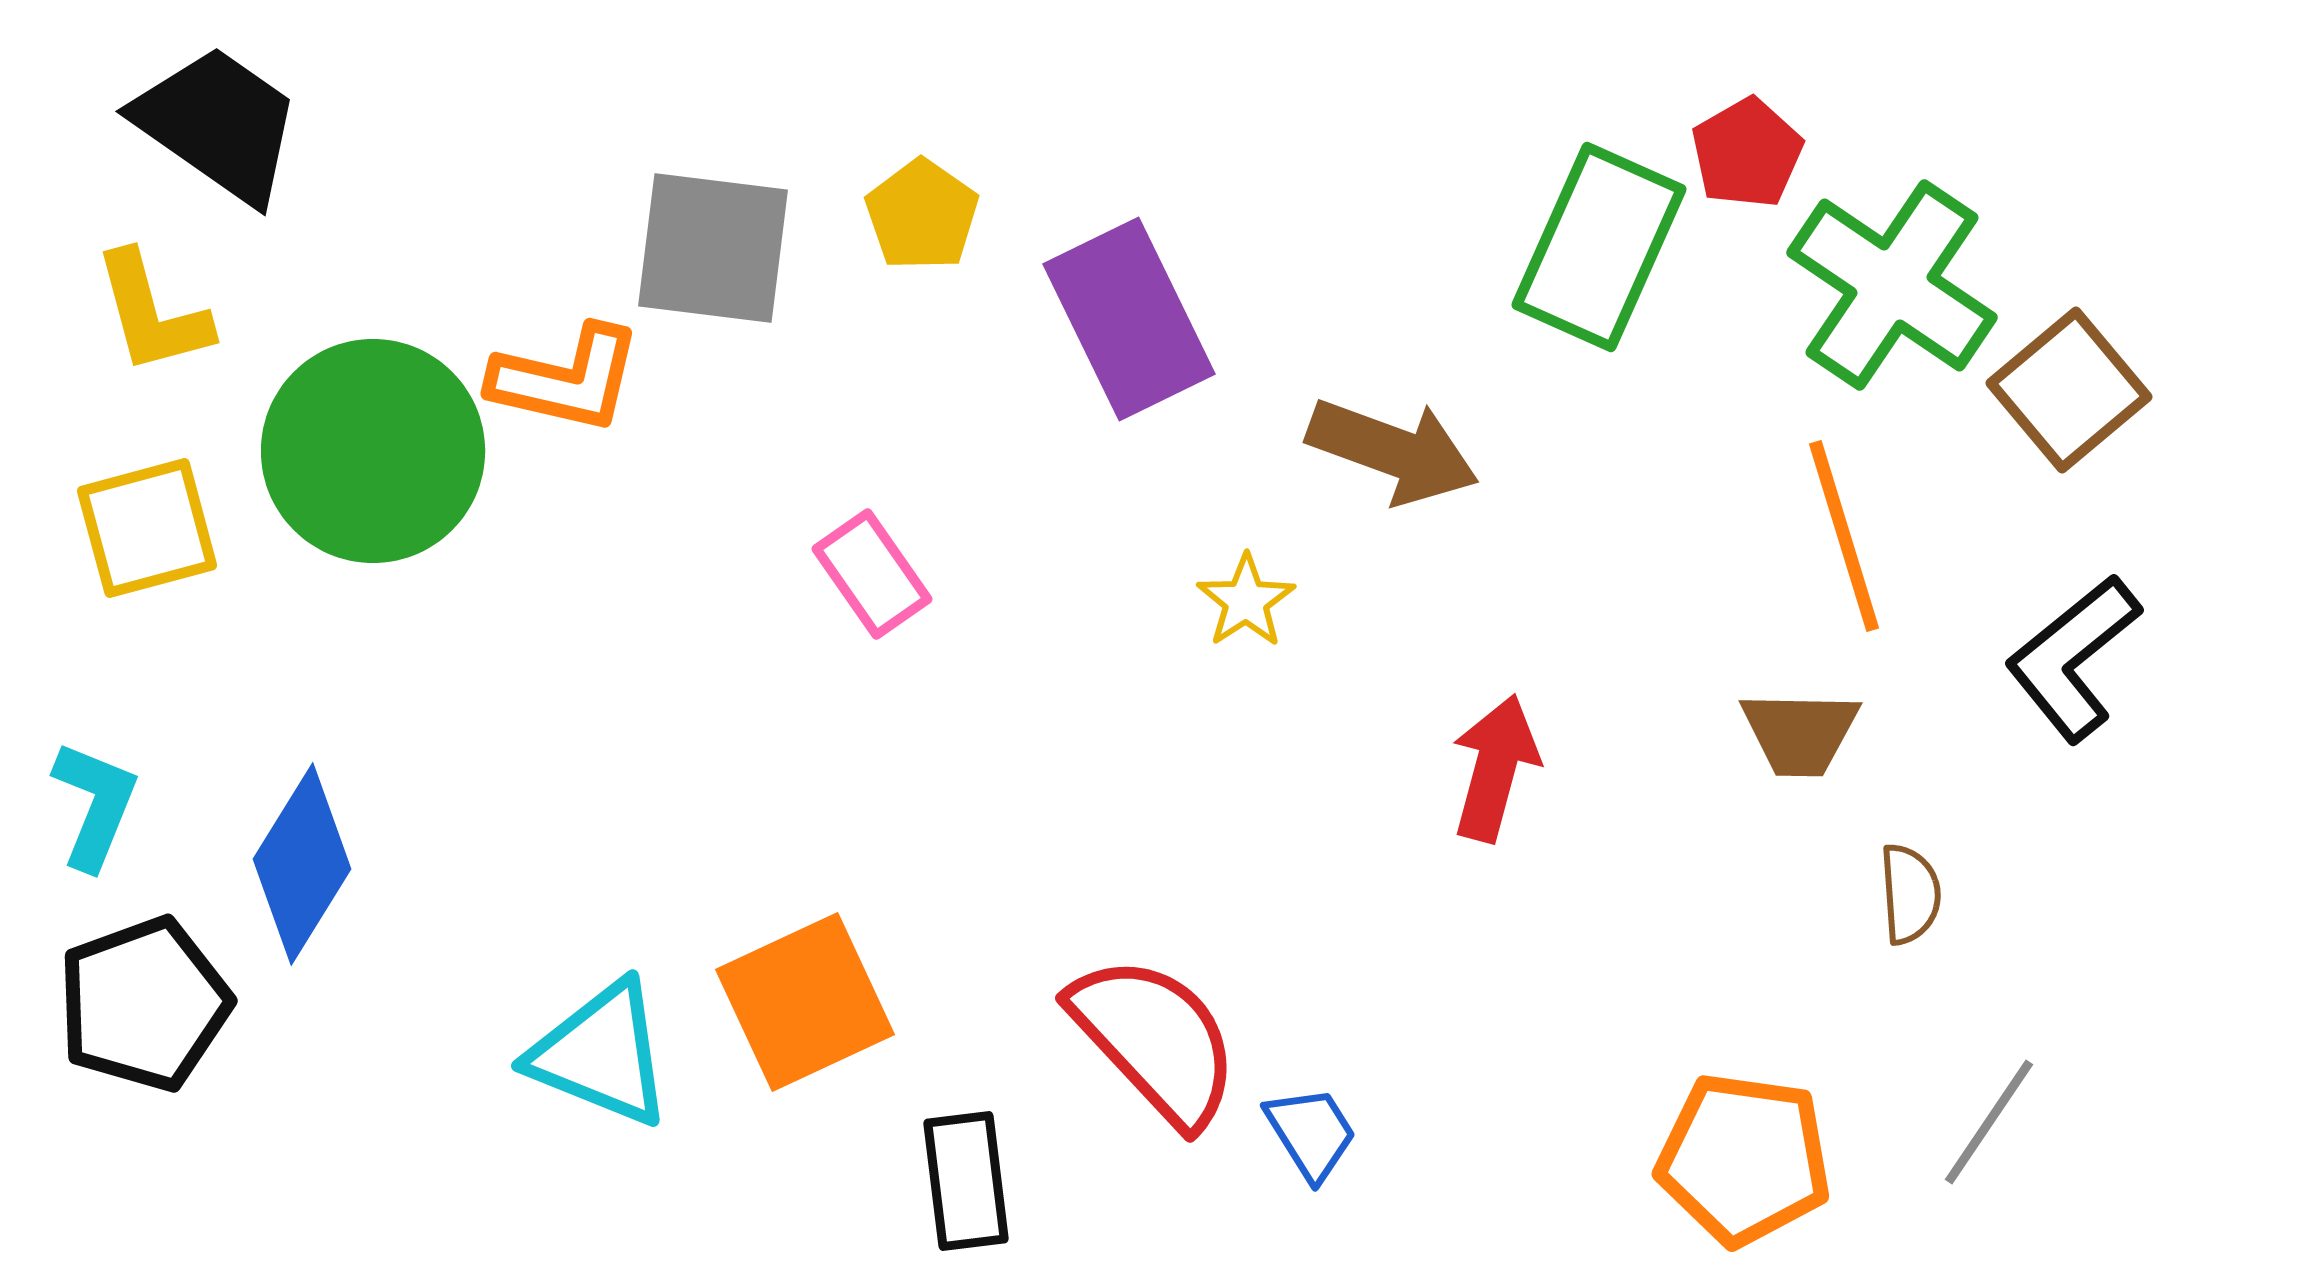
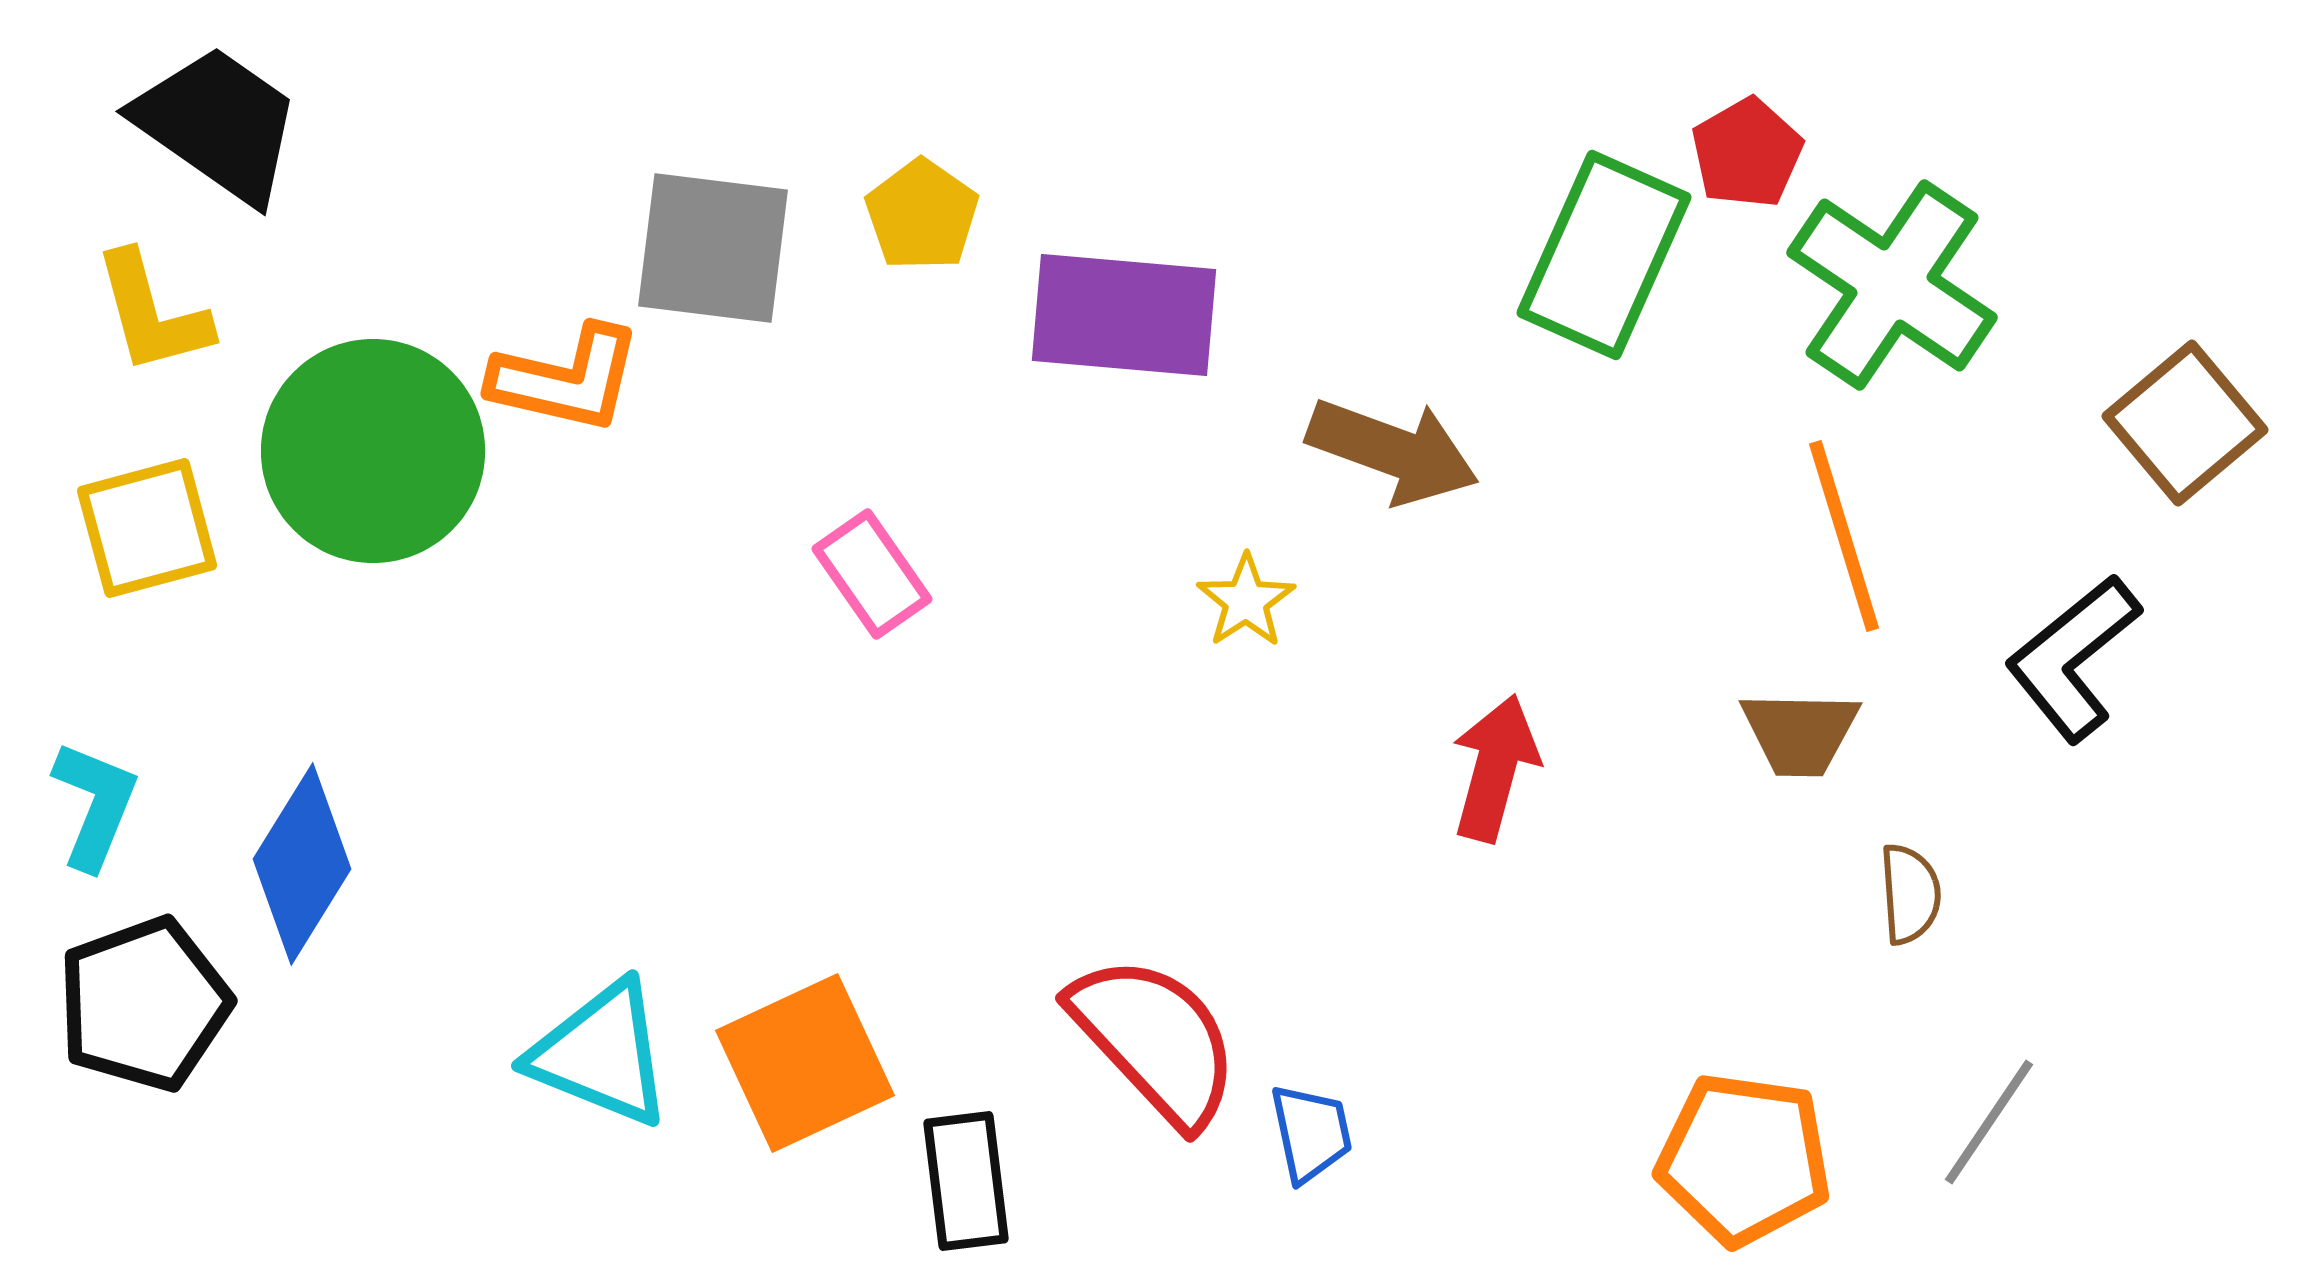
green rectangle: moved 5 px right, 8 px down
purple rectangle: moved 5 px left, 4 px up; rotated 59 degrees counterclockwise
brown square: moved 116 px right, 33 px down
orange square: moved 61 px down
blue trapezoid: rotated 20 degrees clockwise
